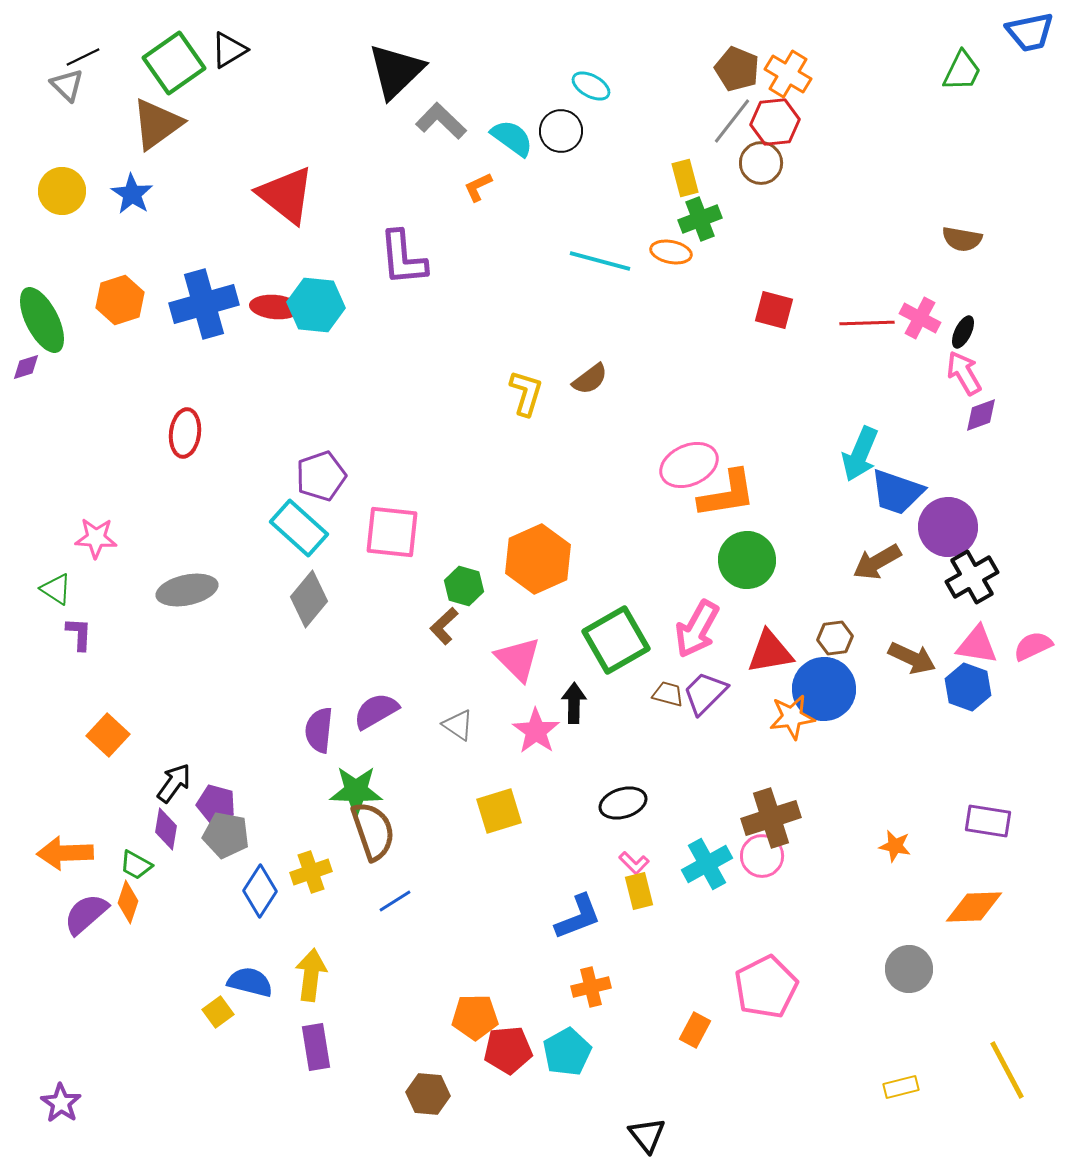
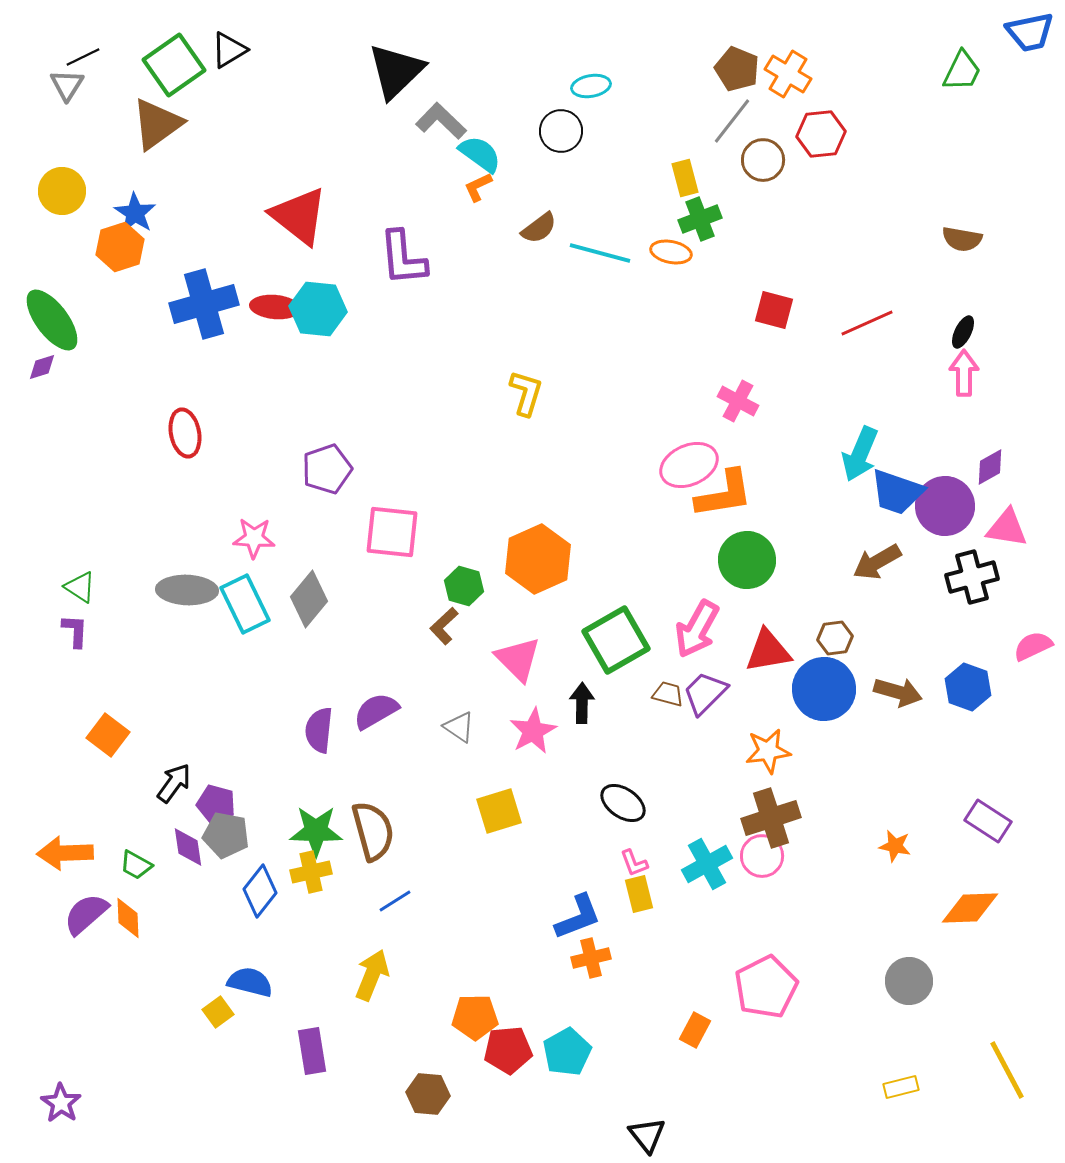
green square at (174, 63): moved 2 px down
gray triangle at (67, 85): rotated 18 degrees clockwise
cyan ellipse at (591, 86): rotated 39 degrees counterclockwise
red hexagon at (775, 122): moved 46 px right, 12 px down
cyan semicircle at (512, 138): moved 32 px left, 16 px down
brown circle at (761, 163): moved 2 px right, 3 px up
blue star at (132, 194): moved 3 px right, 19 px down
red triangle at (286, 195): moved 13 px right, 21 px down
cyan line at (600, 261): moved 8 px up
orange hexagon at (120, 300): moved 53 px up
cyan hexagon at (316, 305): moved 2 px right, 4 px down
pink cross at (920, 318): moved 182 px left, 83 px down
green ellipse at (42, 320): moved 10 px right; rotated 10 degrees counterclockwise
red line at (867, 323): rotated 22 degrees counterclockwise
purple diamond at (26, 367): moved 16 px right
pink arrow at (964, 373): rotated 30 degrees clockwise
brown semicircle at (590, 379): moved 51 px left, 151 px up
purple diamond at (981, 415): moved 9 px right, 52 px down; rotated 9 degrees counterclockwise
red ellipse at (185, 433): rotated 18 degrees counterclockwise
purple pentagon at (321, 476): moved 6 px right, 7 px up
orange L-shape at (727, 494): moved 3 px left
purple circle at (948, 527): moved 3 px left, 21 px up
cyan rectangle at (299, 528): moved 54 px left, 76 px down; rotated 22 degrees clockwise
pink star at (96, 538): moved 158 px right
black cross at (972, 577): rotated 15 degrees clockwise
green triangle at (56, 589): moved 24 px right, 2 px up
gray ellipse at (187, 590): rotated 14 degrees clockwise
purple L-shape at (79, 634): moved 4 px left, 3 px up
pink triangle at (977, 645): moved 30 px right, 117 px up
red triangle at (770, 652): moved 2 px left, 1 px up
brown arrow at (912, 658): moved 14 px left, 34 px down; rotated 9 degrees counterclockwise
black arrow at (574, 703): moved 8 px right
orange star at (792, 717): moved 24 px left, 34 px down
gray triangle at (458, 725): moved 1 px right, 2 px down
pink star at (536, 731): moved 3 px left; rotated 9 degrees clockwise
orange square at (108, 735): rotated 6 degrees counterclockwise
green star at (356, 791): moved 40 px left, 40 px down
black ellipse at (623, 803): rotated 51 degrees clockwise
purple rectangle at (988, 821): rotated 24 degrees clockwise
purple diamond at (166, 829): moved 22 px right, 18 px down; rotated 18 degrees counterclockwise
brown semicircle at (373, 831): rotated 4 degrees clockwise
pink L-shape at (634, 863): rotated 24 degrees clockwise
yellow cross at (311, 872): rotated 6 degrees clockwise
blue diamond at (260, 891): rotated 6 degrees clockwise
yellow rectangle at (639, 891): moved 3 px down
orange diamond at (128, 902): moved 16 px down; rotated 21 degrees counterclockwise
orange diamond at (974, 907): moved 4 px left, 1 px down
gray circle at (909, 969): moved 12 px down
yellow arrow at (311, 975): moved 61 px right; rotated 15 degrees clockwise
orange cross at (591, 987): moved 29 px up
purple rectangle at (316, 1047): moved 4 px left, 4 px down
